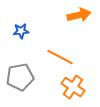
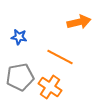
orange arrow: moved 7 px down
blue star: moved 2 px left, 6 px down; rotated 14 degrees clockwise
orange cross: moved 23 px left
